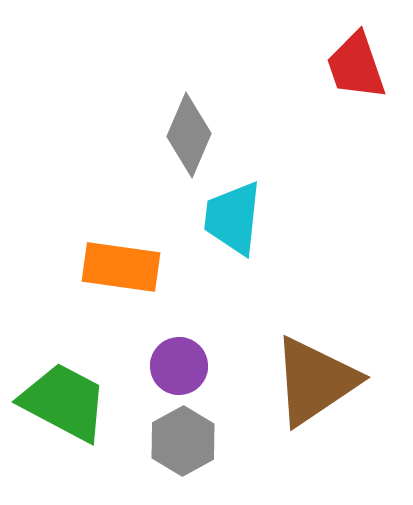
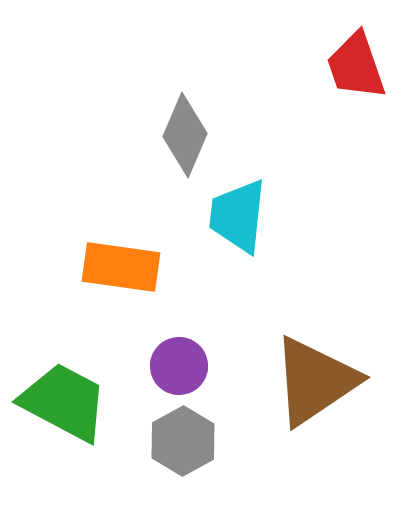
gray diamond: moved 4 px left
cyan trapezoid: moved 5 px right, 2 px up
